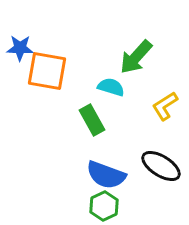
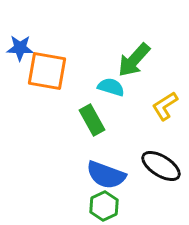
green arrow: moved 2 px left, 3 px down
